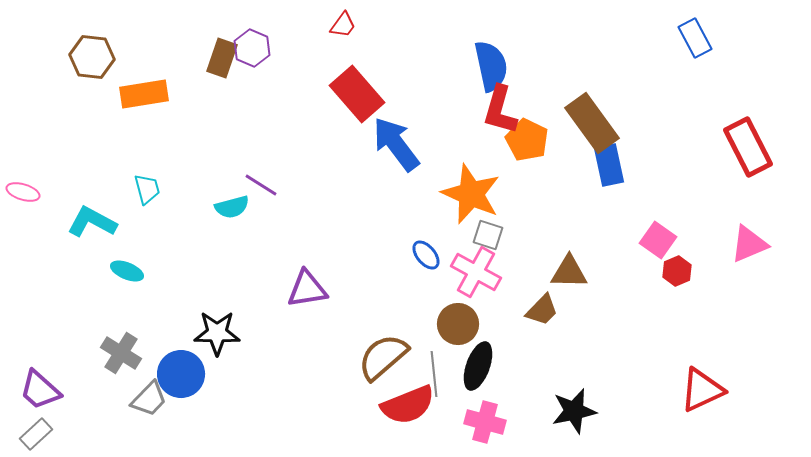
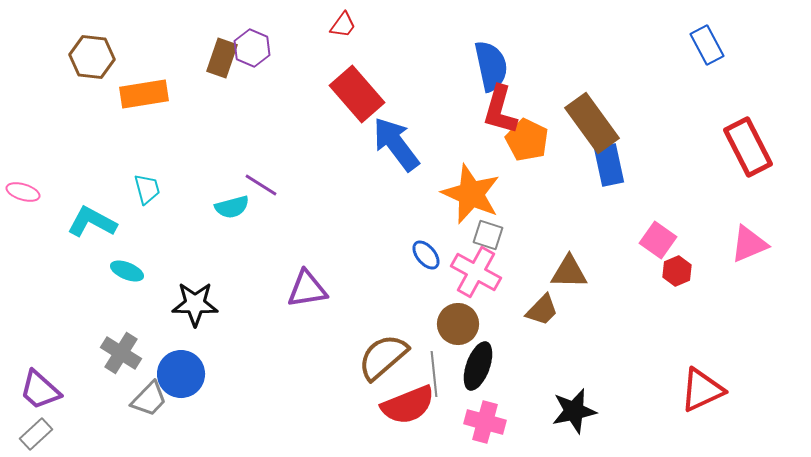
blue rectangle at (695, 38): moved 12 px right, 7 px down
black star at (217, 333): moved 22 px left, 29 px up
